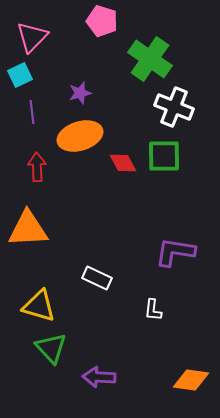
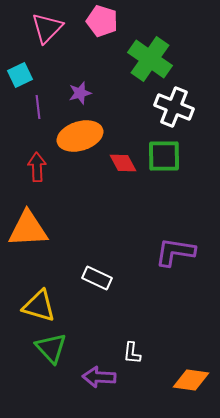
pink triangle: moved 15 px right, 9 px up
purple line: moved 6 px right, 5 px up
white L-shape: moved 21 px left, 43 px down
